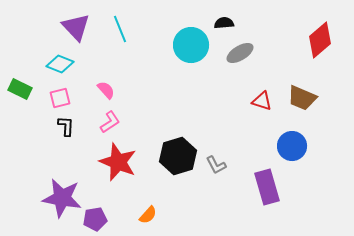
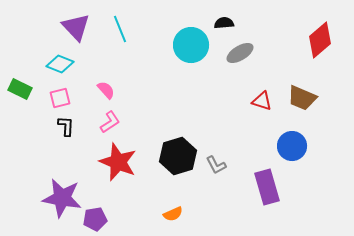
orange semicircle: moved 25 px right, 1 px up; rotated 24 degrees clockwise
